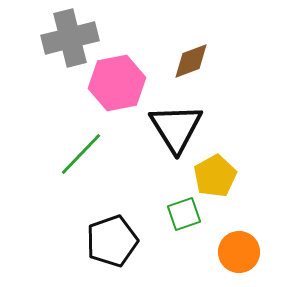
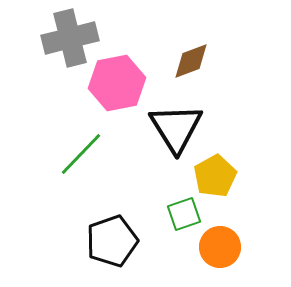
orange circle: moved 19 px left, 5 px up
